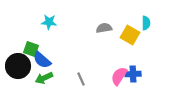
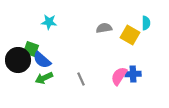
black circle: moved 6 px up
